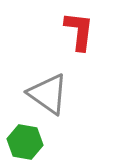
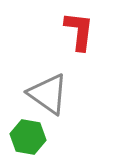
green hexagon: moved 3 px right, 5 px up
